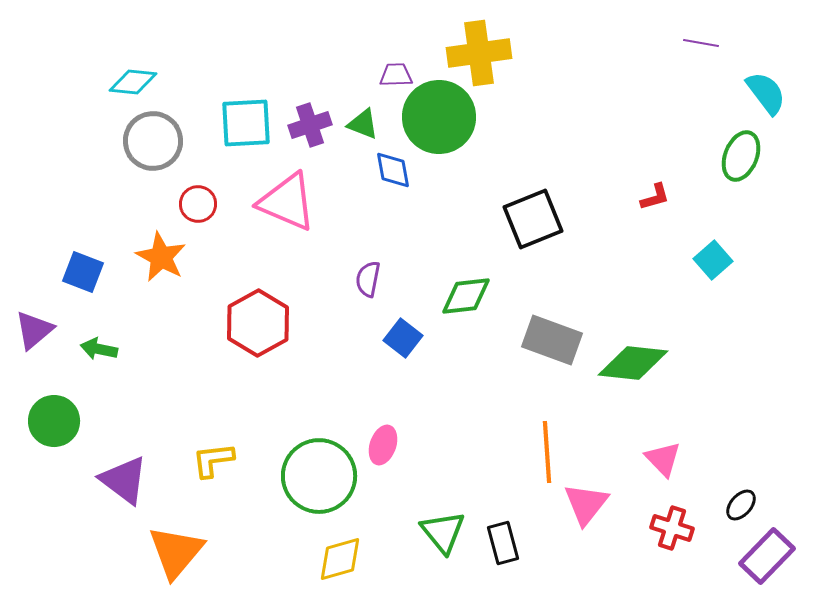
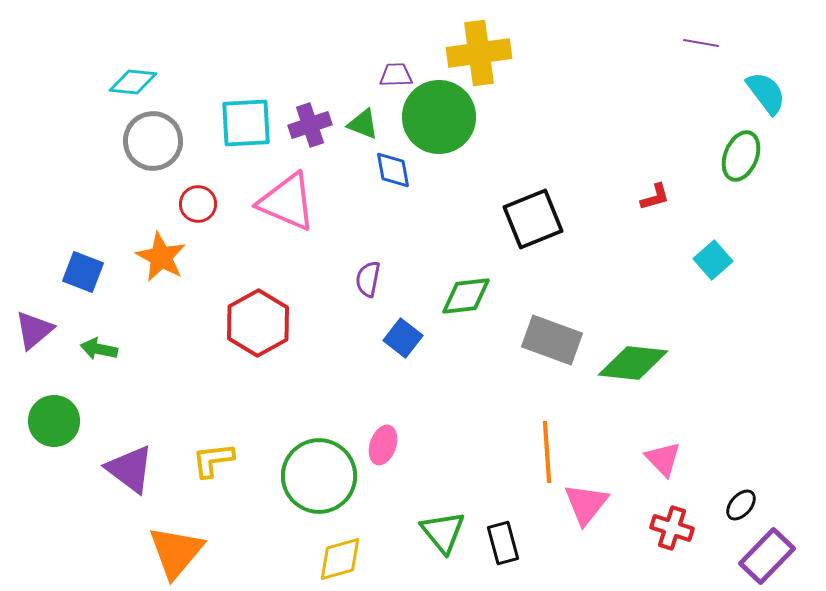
purple triangle at (124, 480): moved 6 px right, 11 px up
